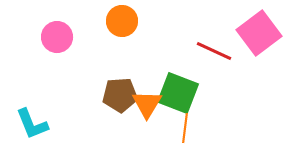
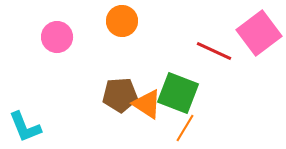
orange triangle: rotated 28 degrees counterclockwise
cyan L-shape: moved 7 px left, 3 px down
orange line: rotated 24 degrees clockwise
